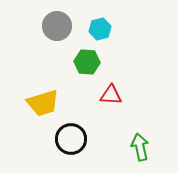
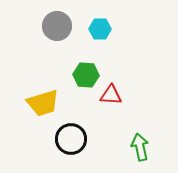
cyan hexagon: rotated 15 degrees clockwise
green hexagon: moved 1 px left, 13 px down
